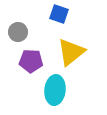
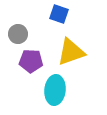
gray circle: moved 2 px down
yellow triangle: rotated 20 degrees clockwise
